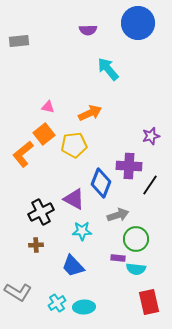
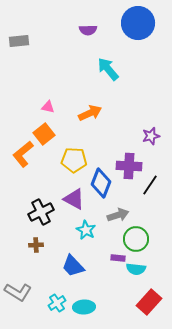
yellow pentagon: moved 15 px down; rotated 10 degrees clockwise
cyan star: moved 4 px right, 1 px up; rotated 30 degrees clockwise
red rectangle: rotated 55 degrees clockwise
